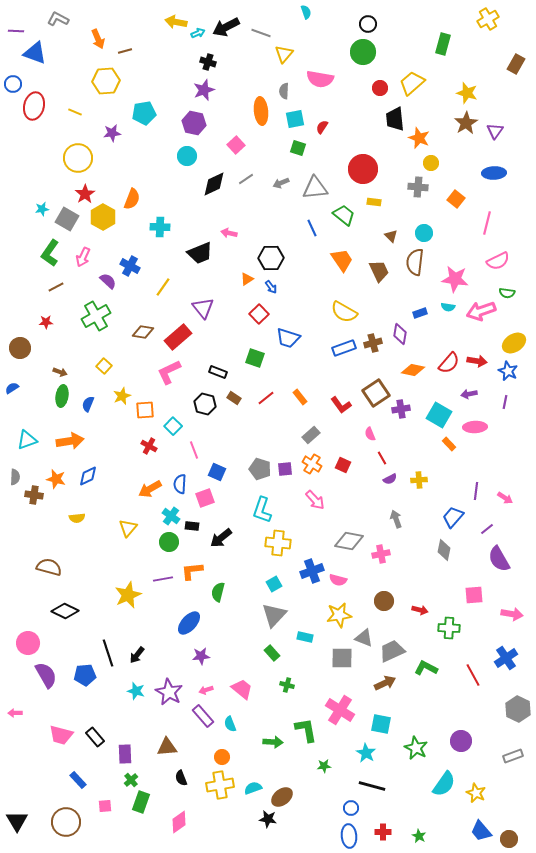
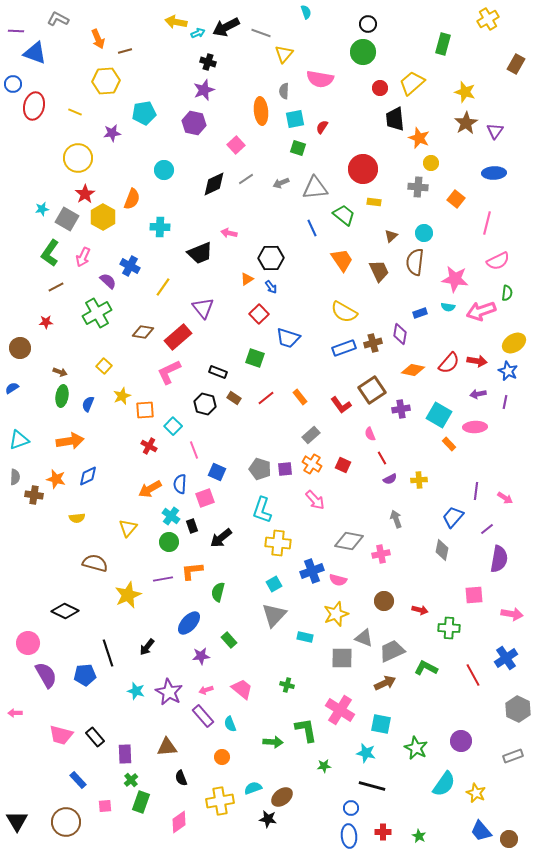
yellow star at (467, 93): moved 2 px left, 1 px up
cyan circle at (187, 156): moved 23 px left, 14 px down
brown triangle at (391, 236): rotated 32 degrees clockwise
green semicircle at (507, 293): rotated 91 degrees counterclockwise
green cross at (96, 316): moved 1 px right, 3 px up
brown square at (376, 393): moved 4 px left, 3 px up
purple arrow at (469, 394): moved 9 px right
cyan triangle at (27, 440): moved 8 px left
black rectangle at (192, 526): rotated 64 degrees clockwise
gray diamond at (444, 550): moved 2 px left
purple semicircle at (499, 559): rotated 140 degrees counterclockwise
brown semicircle at (49, 567): moved 46 px right, 4 px up
yellow star at (339, 615): moved 3 px left, 1 px up; rotated 10 degrees counterclockwise
green rectangle at (272, 653): moved 43 px left, 13 px up
black arrow at (137, 655): moved 10 px right, 8 px up
cyan star at (366, 753): rotated 18 degrees counterclockwise
yellow cross at (220, 785): moved 16 px down
